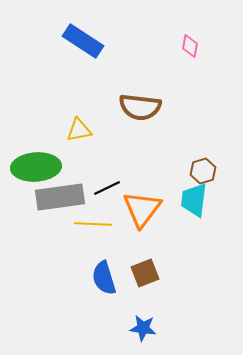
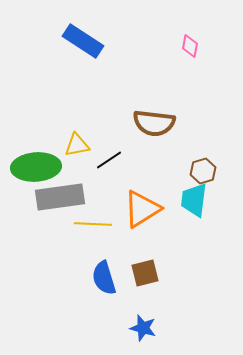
brown semicircle: moved 14 px right, 16 px down
yellow triangle: moved 2 px left, 15 px down
black line: moved 2 px right, 28 px up; rotated 8 degrees counterclockwise
orange triangle: rotated 21 degrees clockwise
brown square: rotated 8 degrees clockwise
blue star: rotated 8 degrees clockwise
